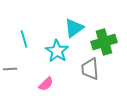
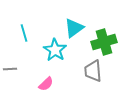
cyan line: moved 6 px up
cyan star: moved 2 px left, 1 px up
gray trapezoid: moved 3 px right, 2 px down
